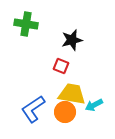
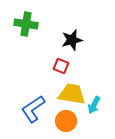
cyan arrow: rotated 36 degrees counterclockwise
orange circle: moved 1 px right, 9 px down
